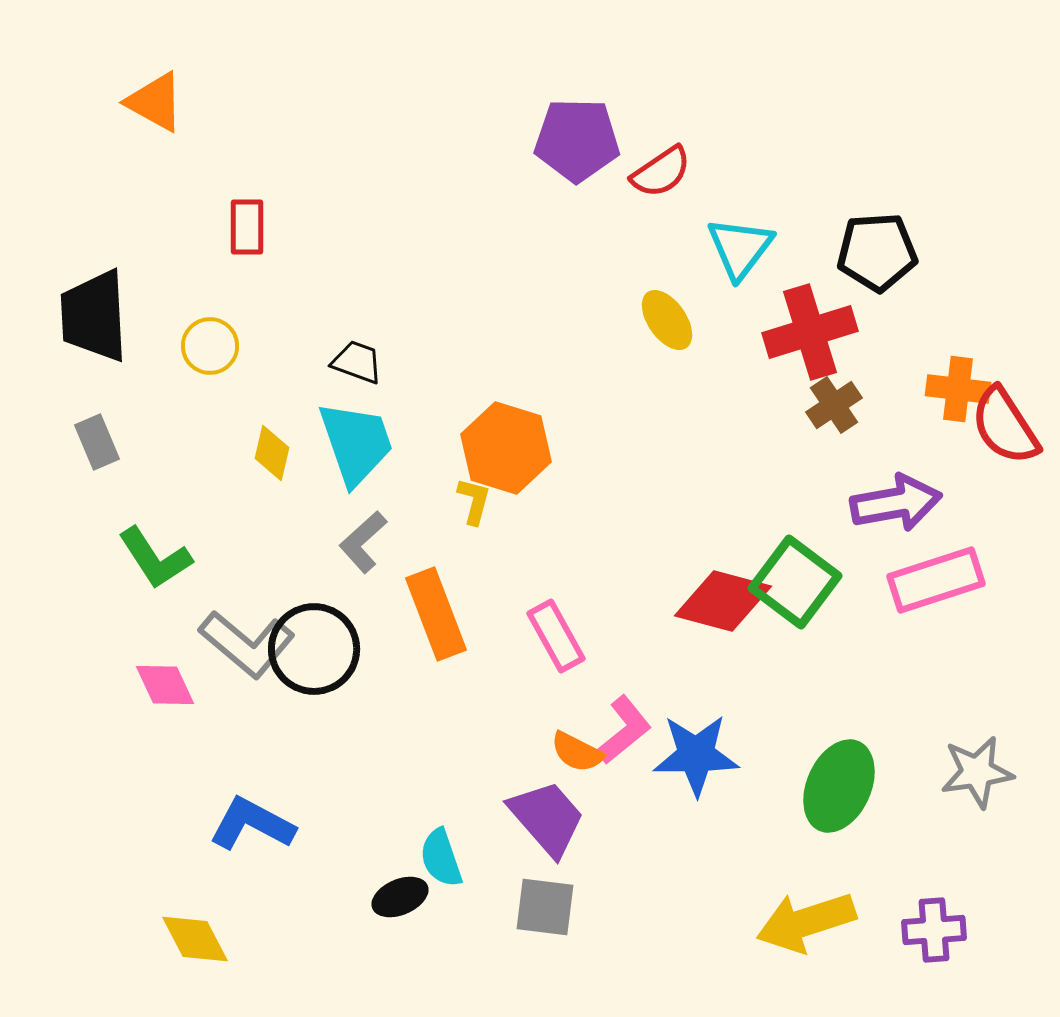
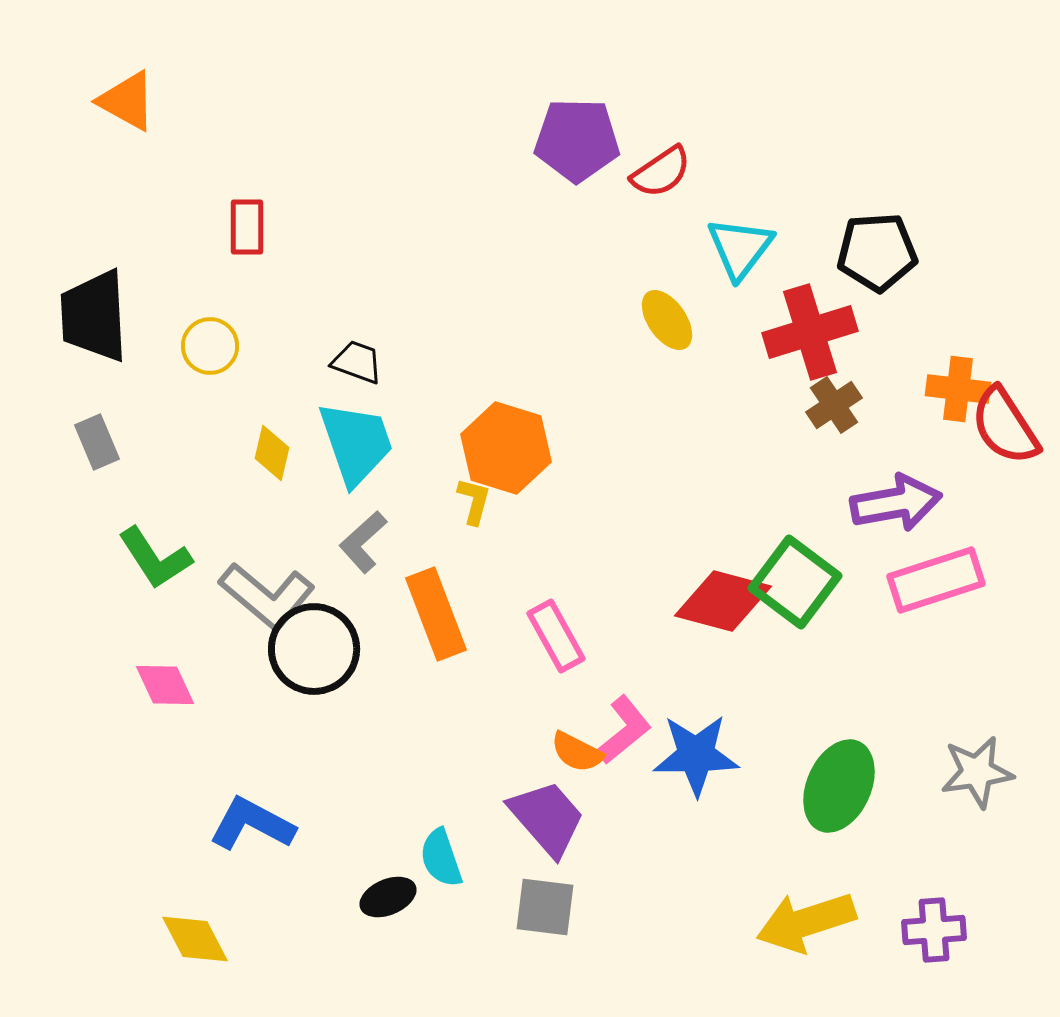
orange triangle at (155, 102): moved 28 px left, 1 px up
gray L-shape at (247, 644): moved 20 px right, 48 px up
black ellipse at (400, 897): moved 12 px left
